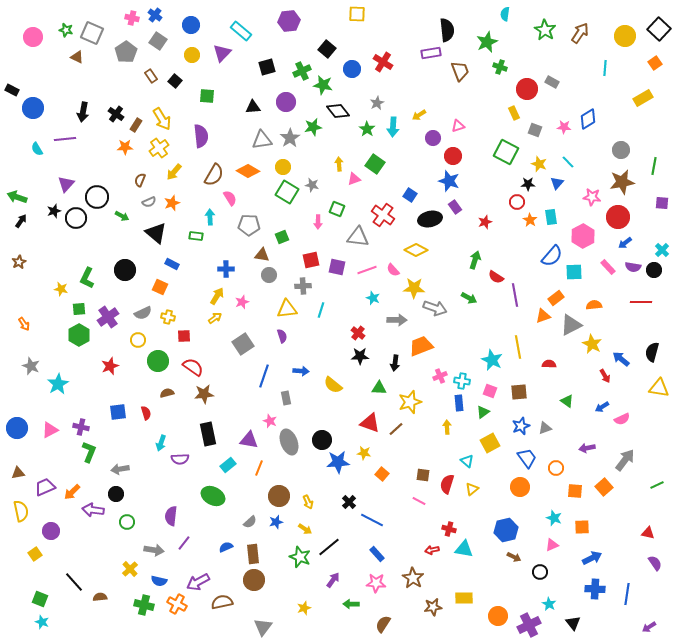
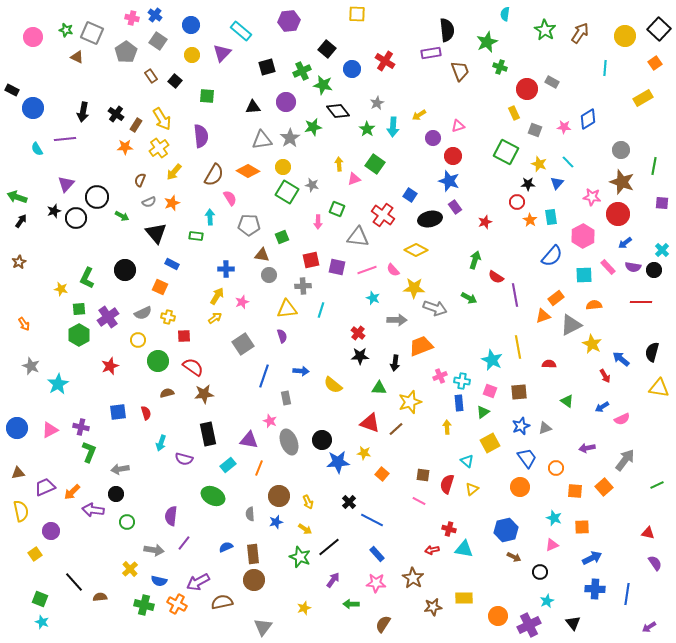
red cross at (383, 62): moved 2 px right, 1 px up
brown star at (622, 182): rotated 30 degrees clockwise
red circle at (618, 217): moved 3 px up
black triangle at (156, 233): rotated 10 degrees clockwise
cyan square at (574, 272): moved 10 px right, 3 px down
purple semicircle at (180, 459): moved 4 px right; rotated 18 degrees clockwise
gray semicircle at (250, 522): moved 8 px up; rotated 128 degrees clockwise
cyan star at (549, 604): moved 2 px left, 3 px up; rotated 16 degrees clockwise
